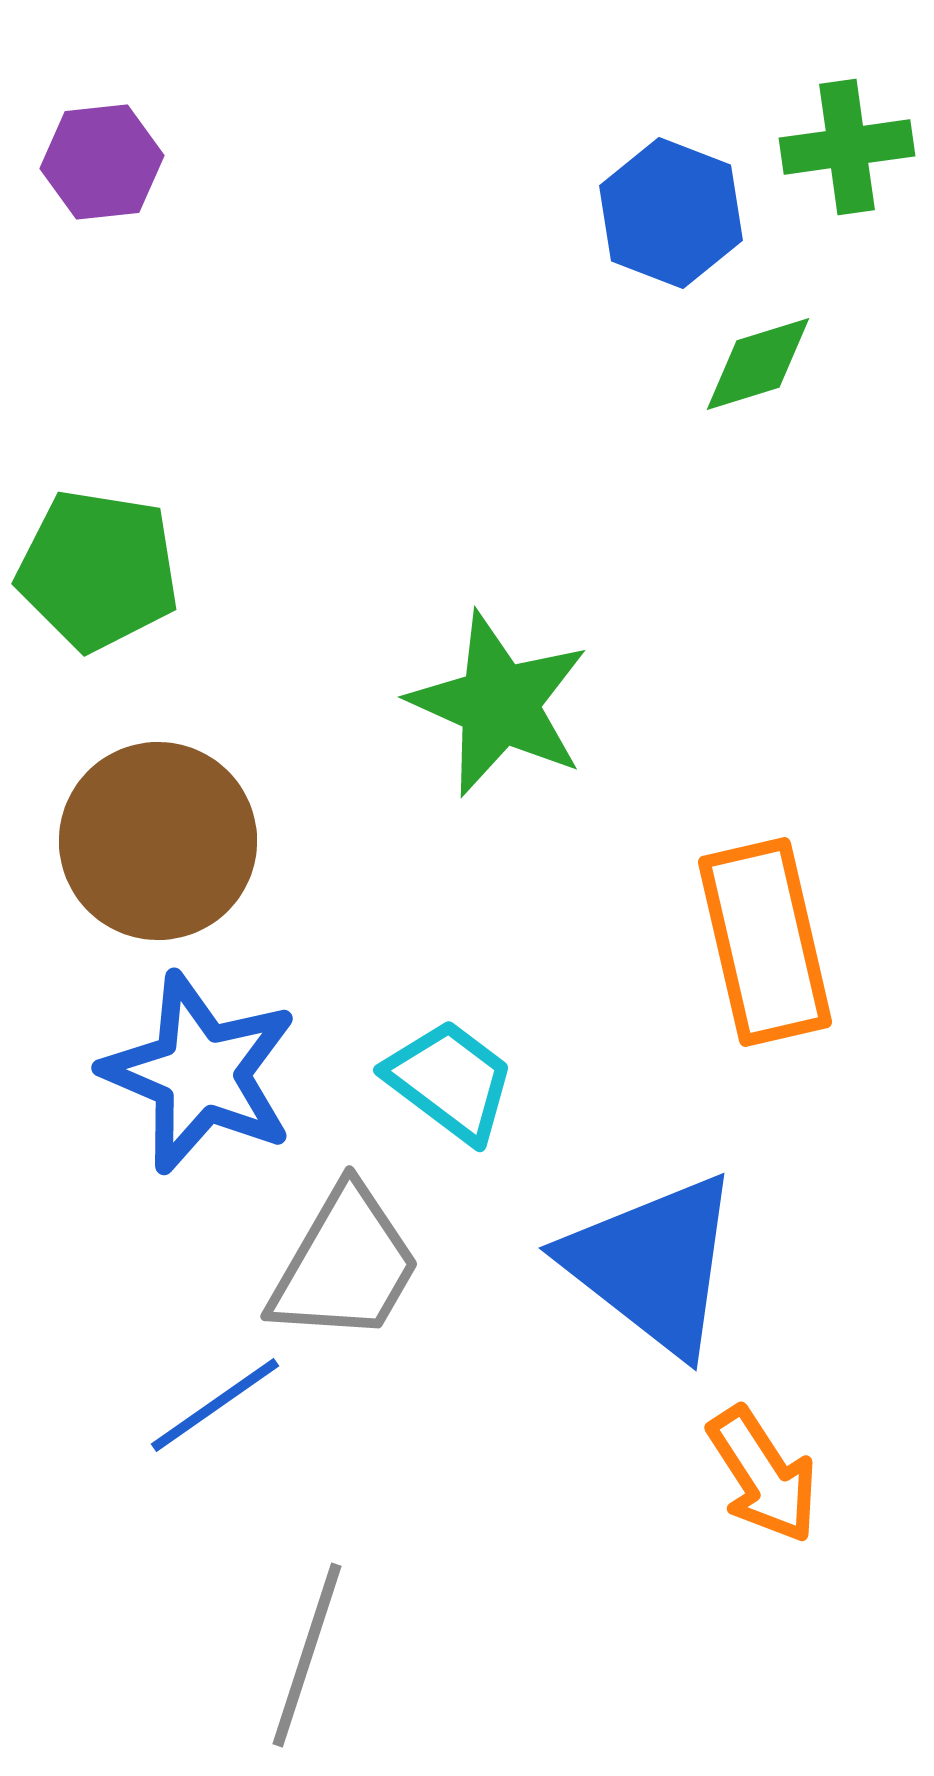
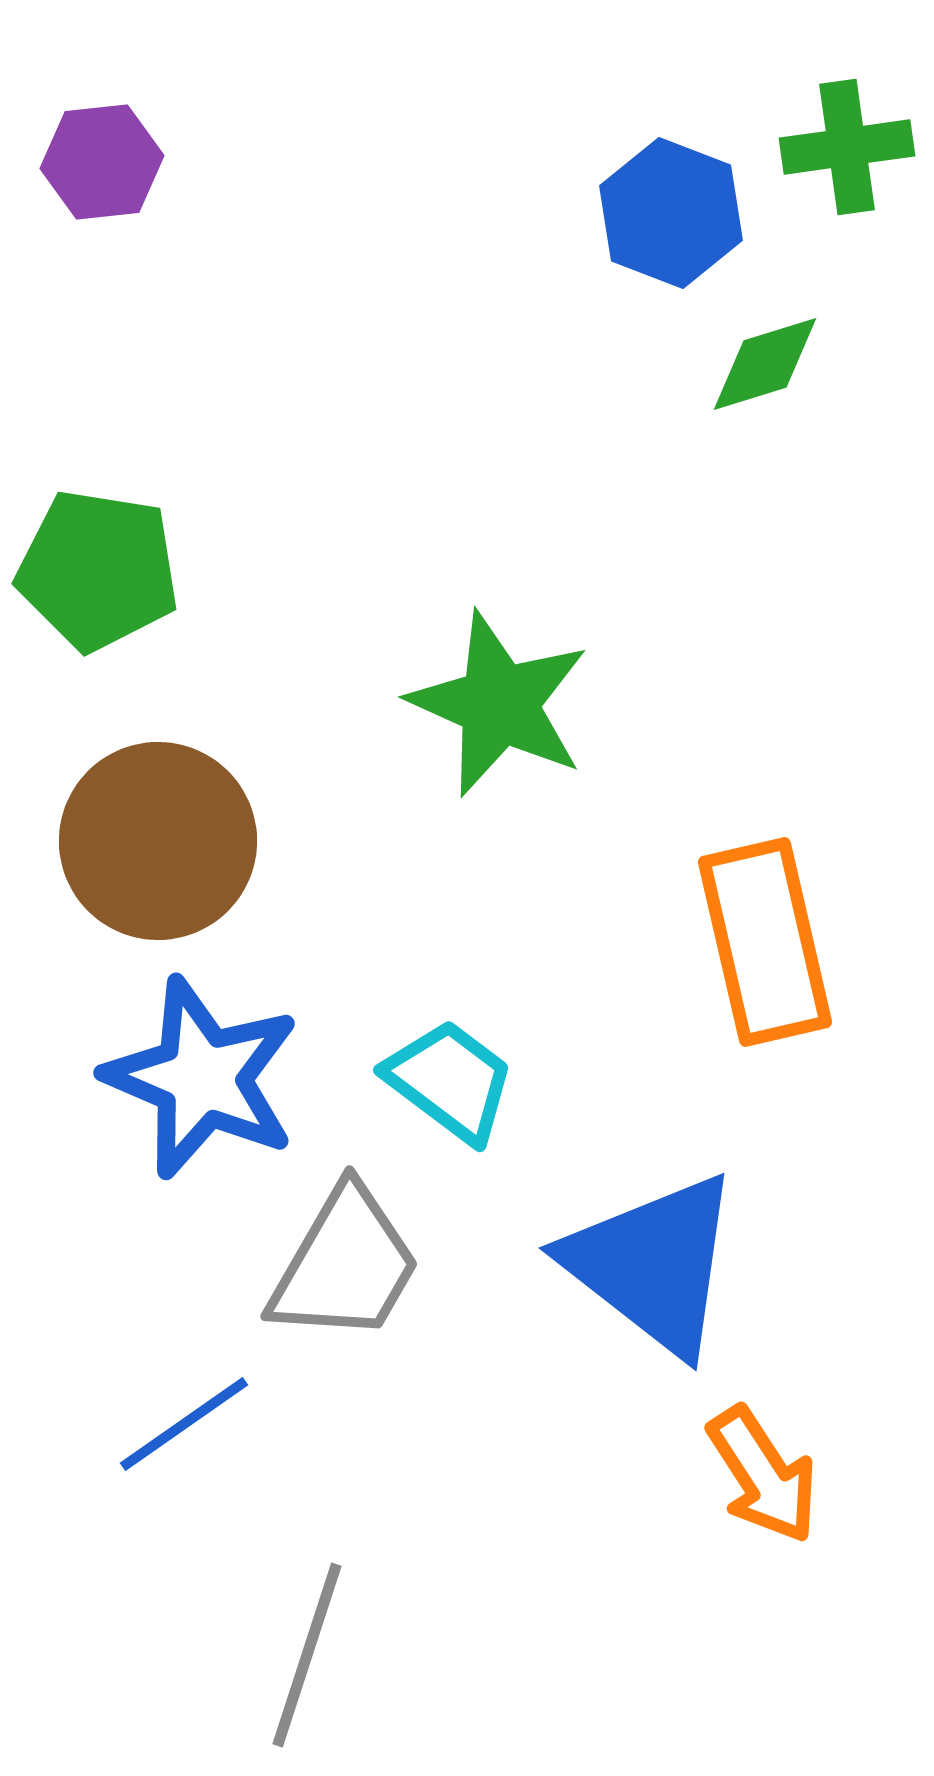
green diamond: moved 7 px right
blue star: moved 2 px right, 5 px down
blue line: moved 31 px left, 19 px down
